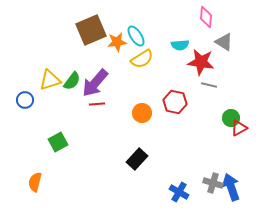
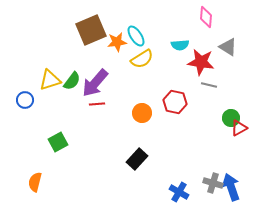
gray triangle: moved 4 px right, 5 px down
